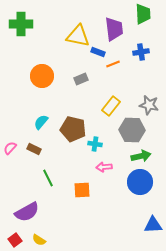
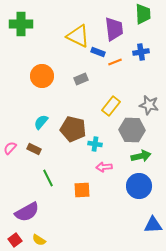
yellow triangle: rotated 15 degrees clockwise
orange line: moved 2 px right, 2 px up
blue circle: moved 1 px left, 4 px down
